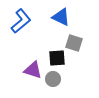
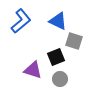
blue triangle: moved 3 px left, 4 px down
gray square: moved 2 px up
black square: moved 1 px left, 1 px up; rotated 18 degrees counterclockwise
gray circle: moved 7 px right
